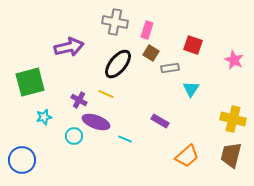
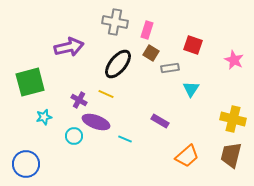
blue circle: moved 4 px right, 4 px down
